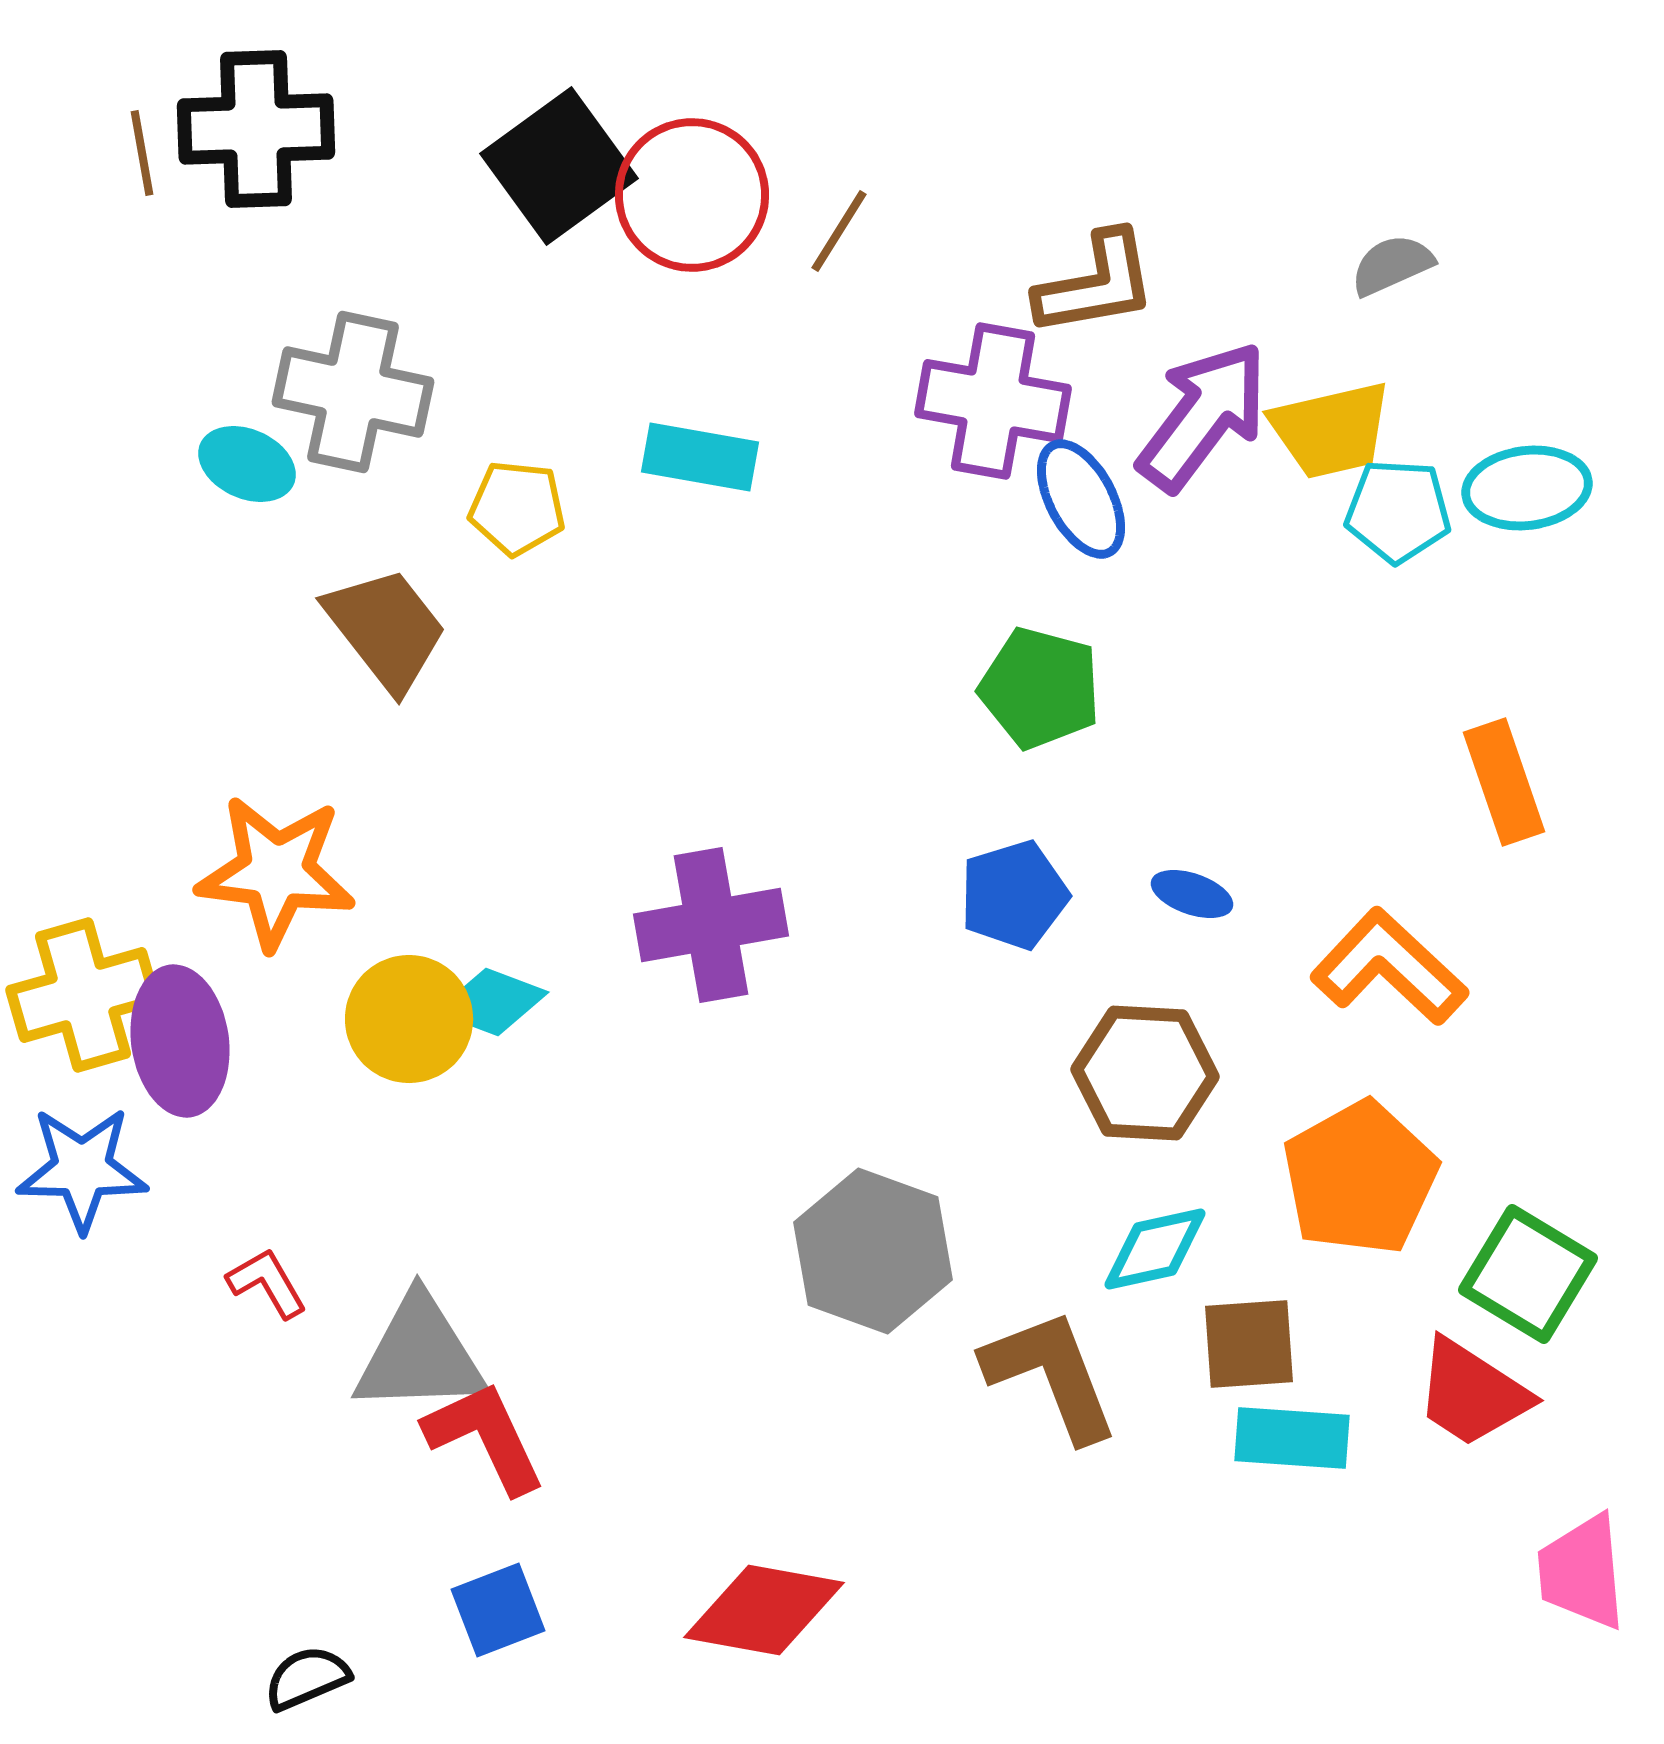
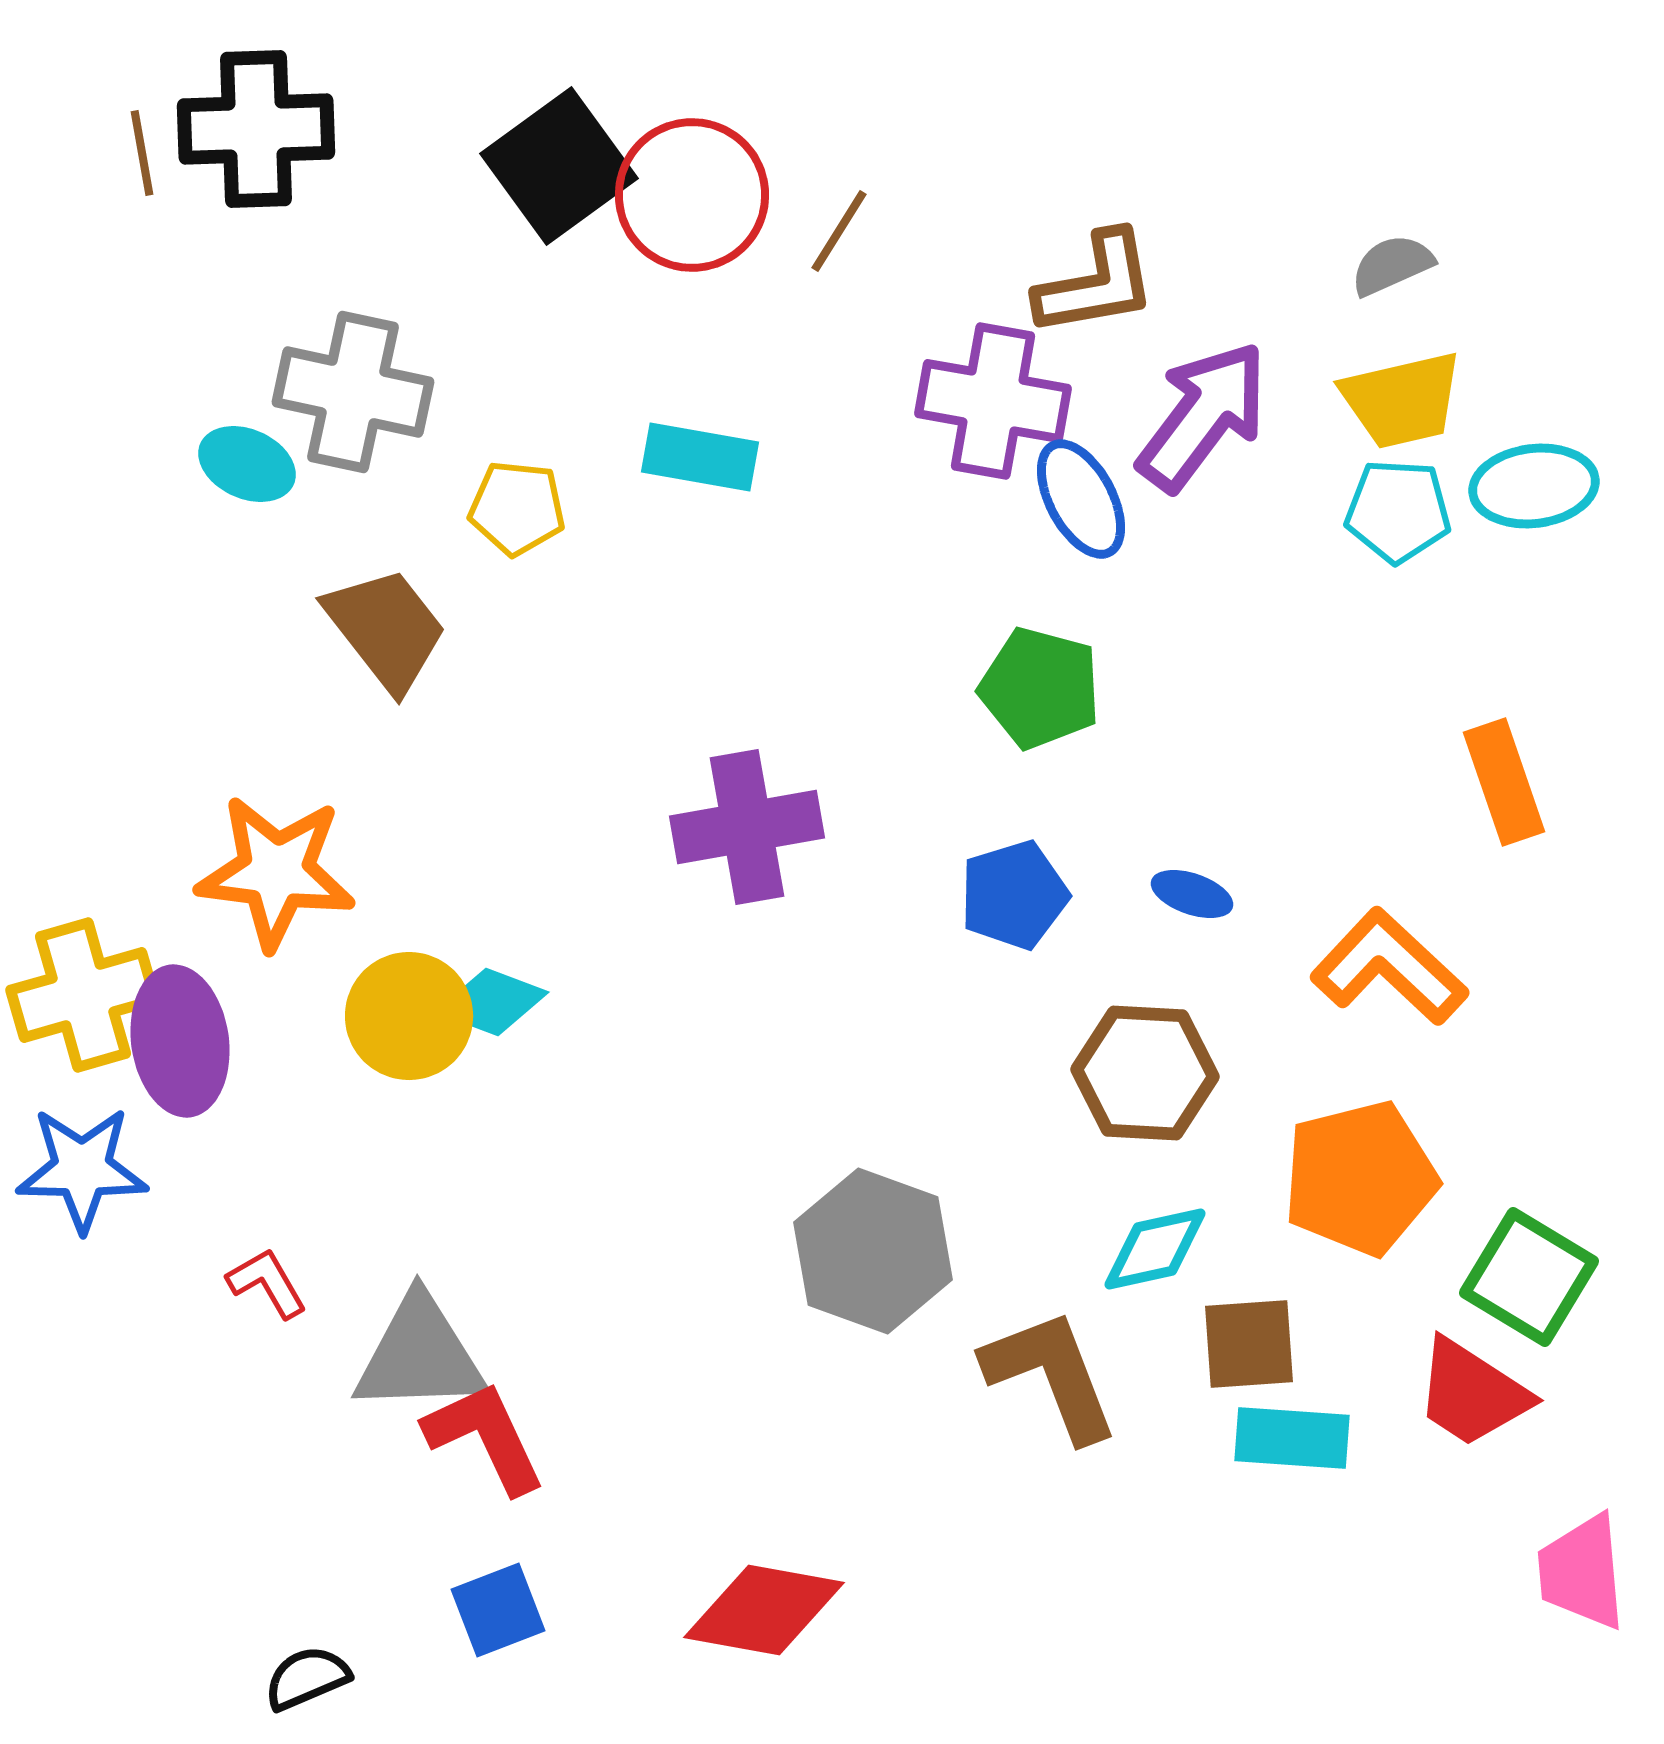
yellow trapezoid at (1331, 430): moved 71 px right, 30 px up
cyan ellipse at (1527, 488): moved 7 px right, 2 px up
purple cross at (711, 925): moved 36 px right, 98 px up
yellow circle at (409, 1019): moved 3 px up
orange pentagon at (1360, 1178): rotated 15 degrees clockwise
green square at (1528, 1274): moved 1 px right, 3 px down
